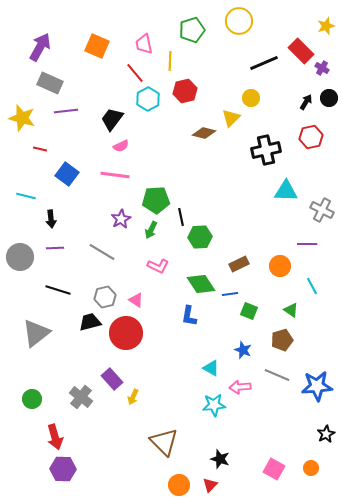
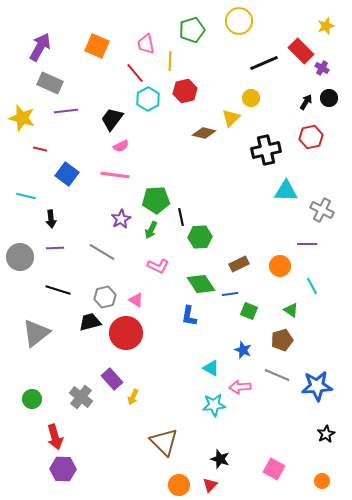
pink trapezoid at (144, 44): moved 2 px right
orange circle at (311, 468): moved 11 px right, 13 px down
